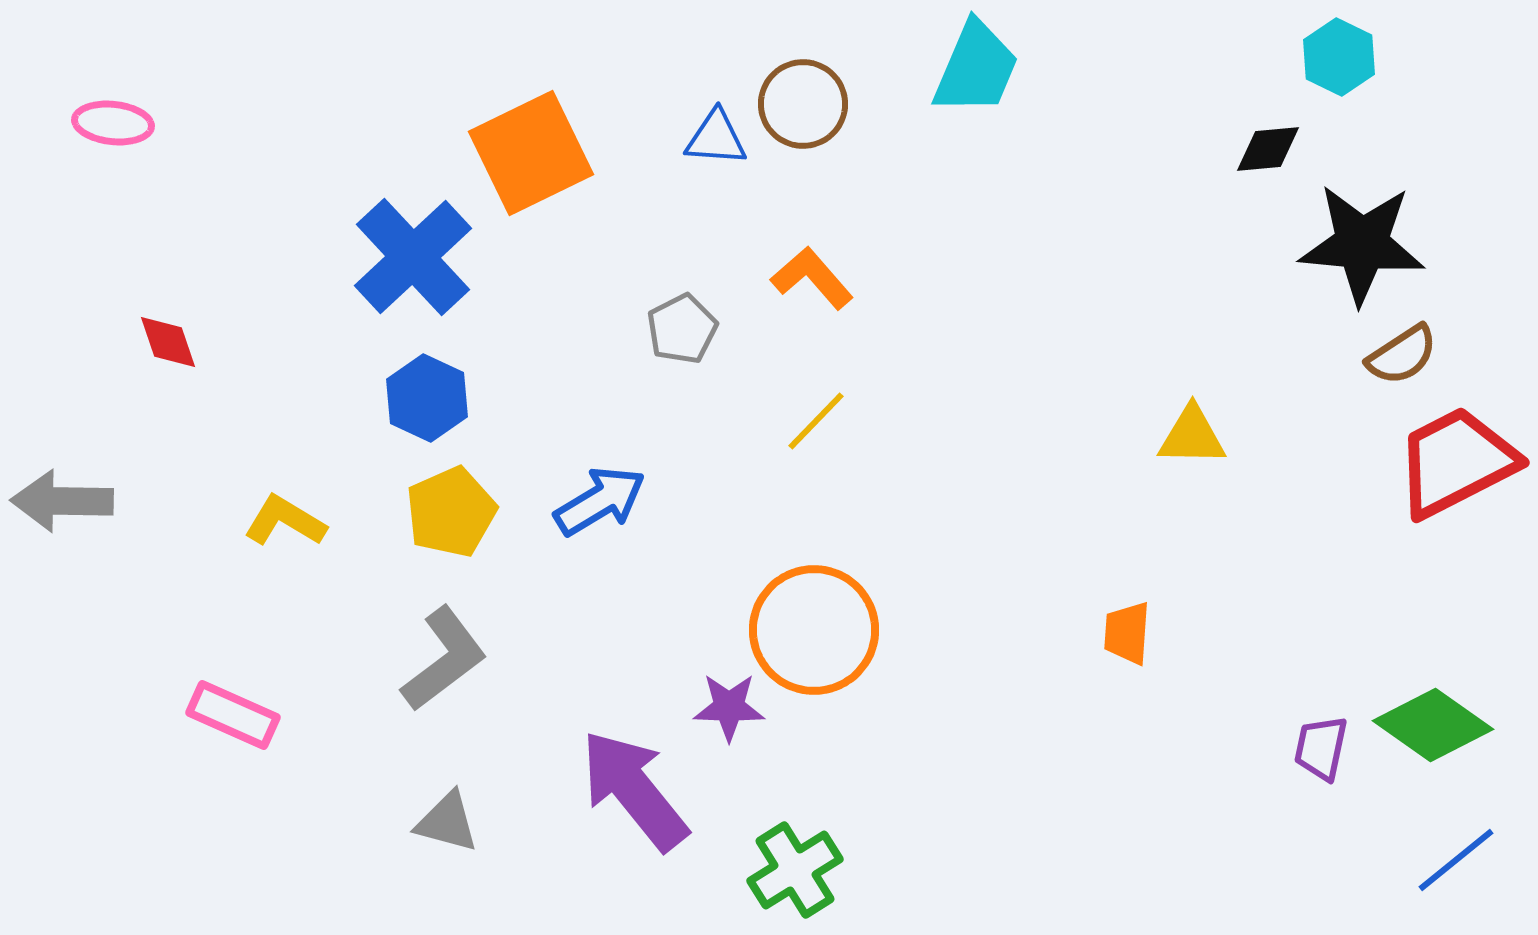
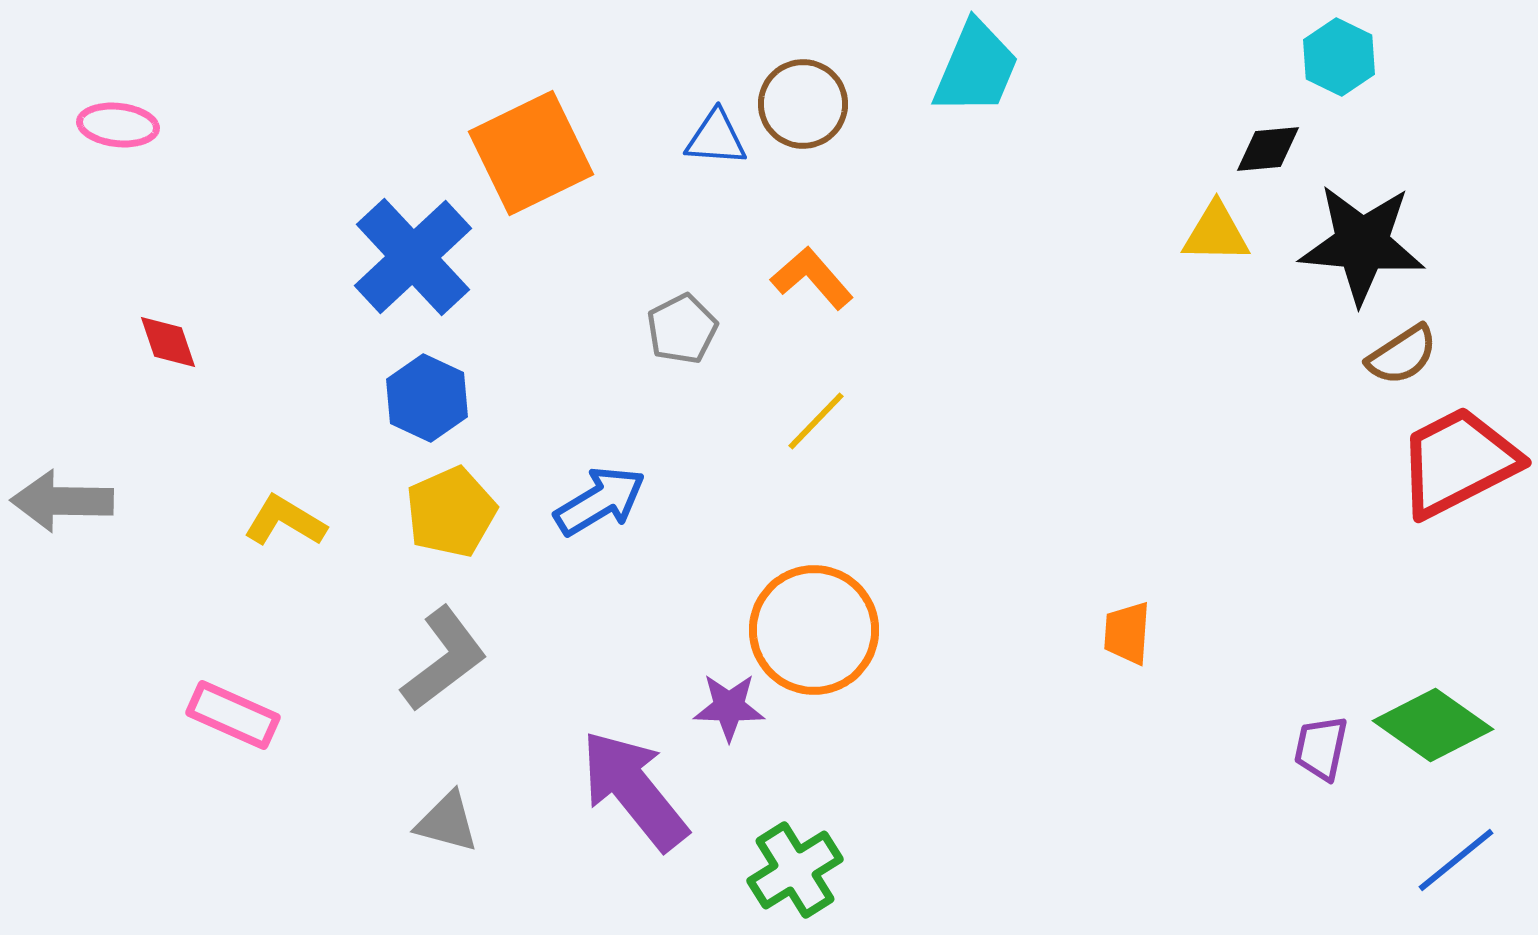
pink ellipse: moved 5 px right, 2 px down
yellow triangle: moved 24 px right, 203 px up
red trapezoid: moved 2 px right
